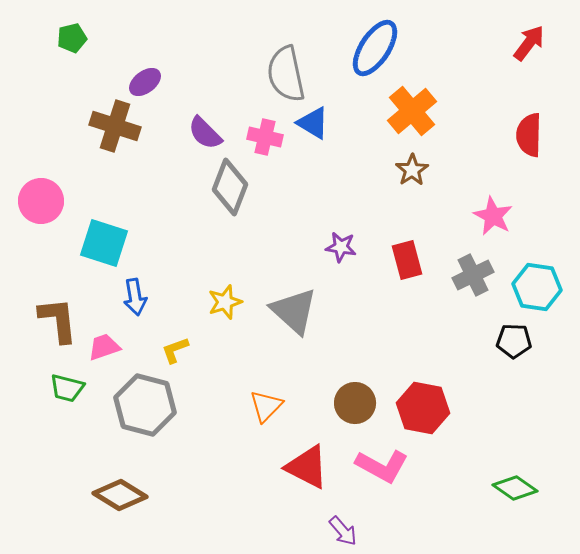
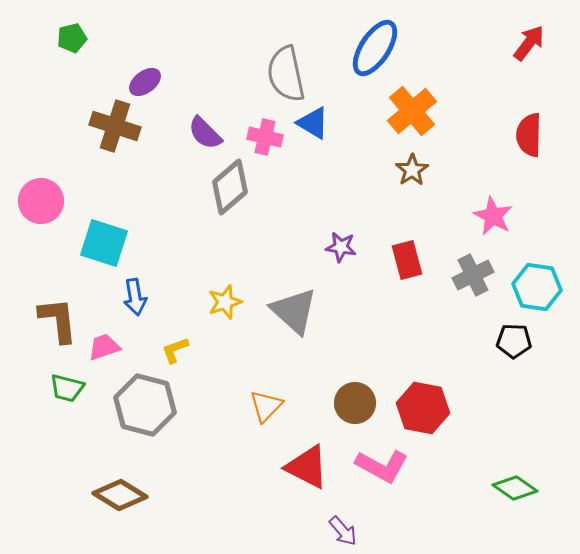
gray diamond: rotated 28 degrees clockwise
